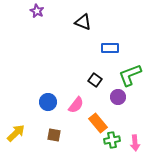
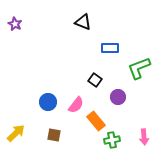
purple star: moved 22 px left, 13 px down
green L-shape: moved 9 px right, 7 px up
orange rectangle: moved 2 px left, 2 px up
pink arrow: moved 9 px right, 6 px up
